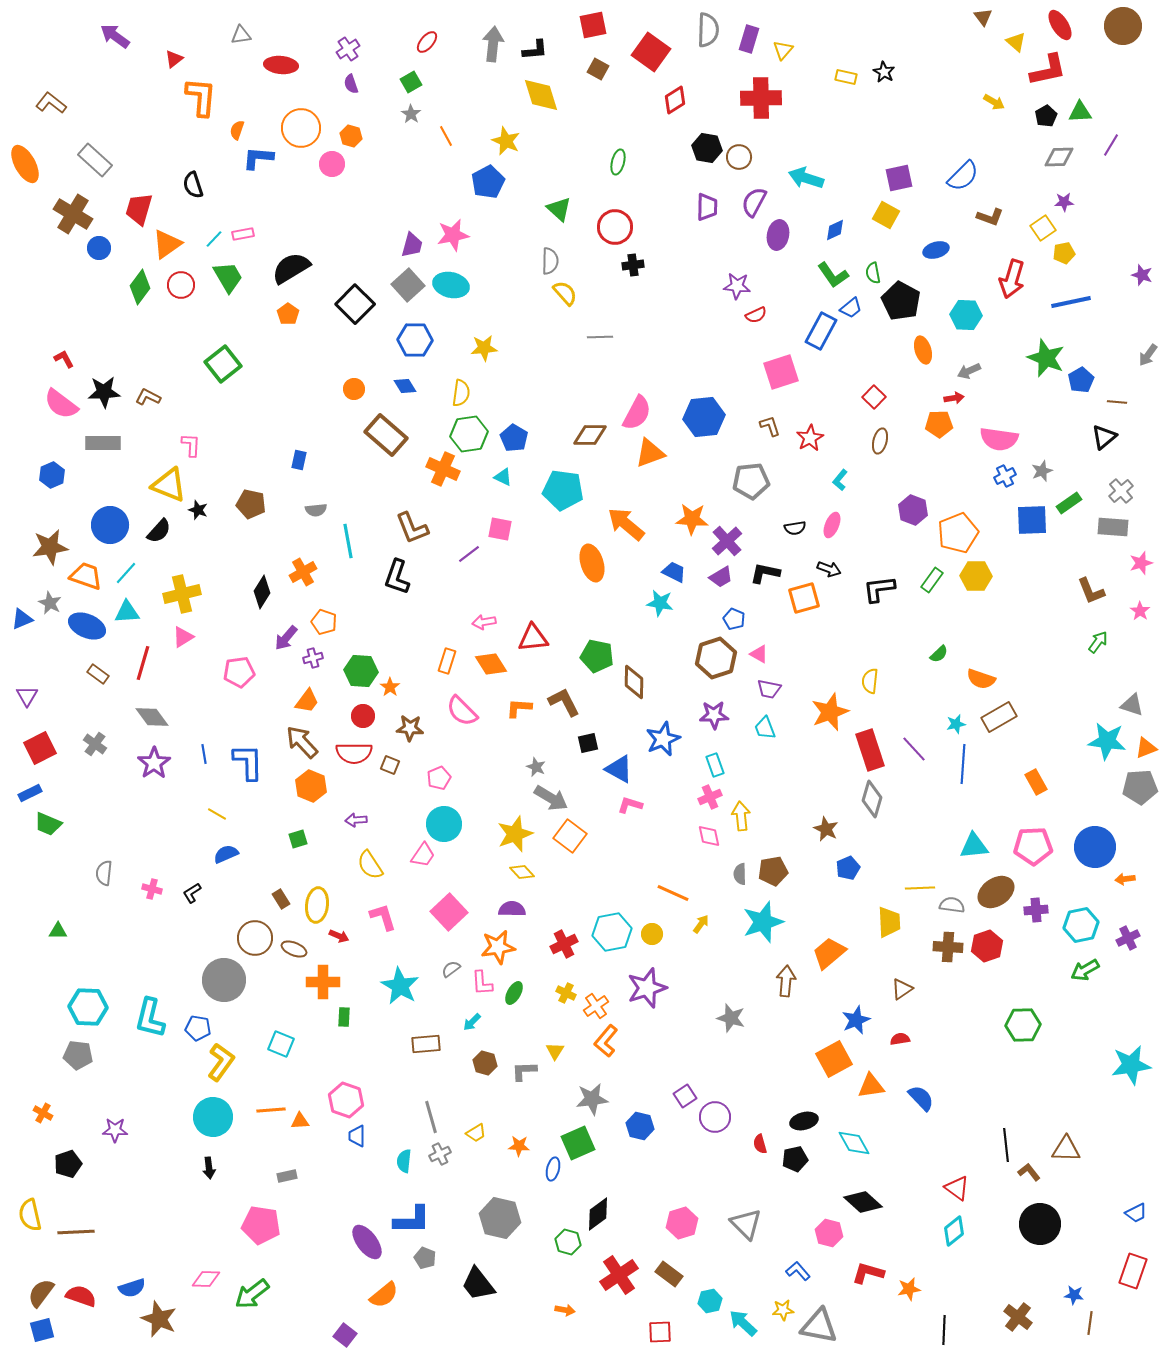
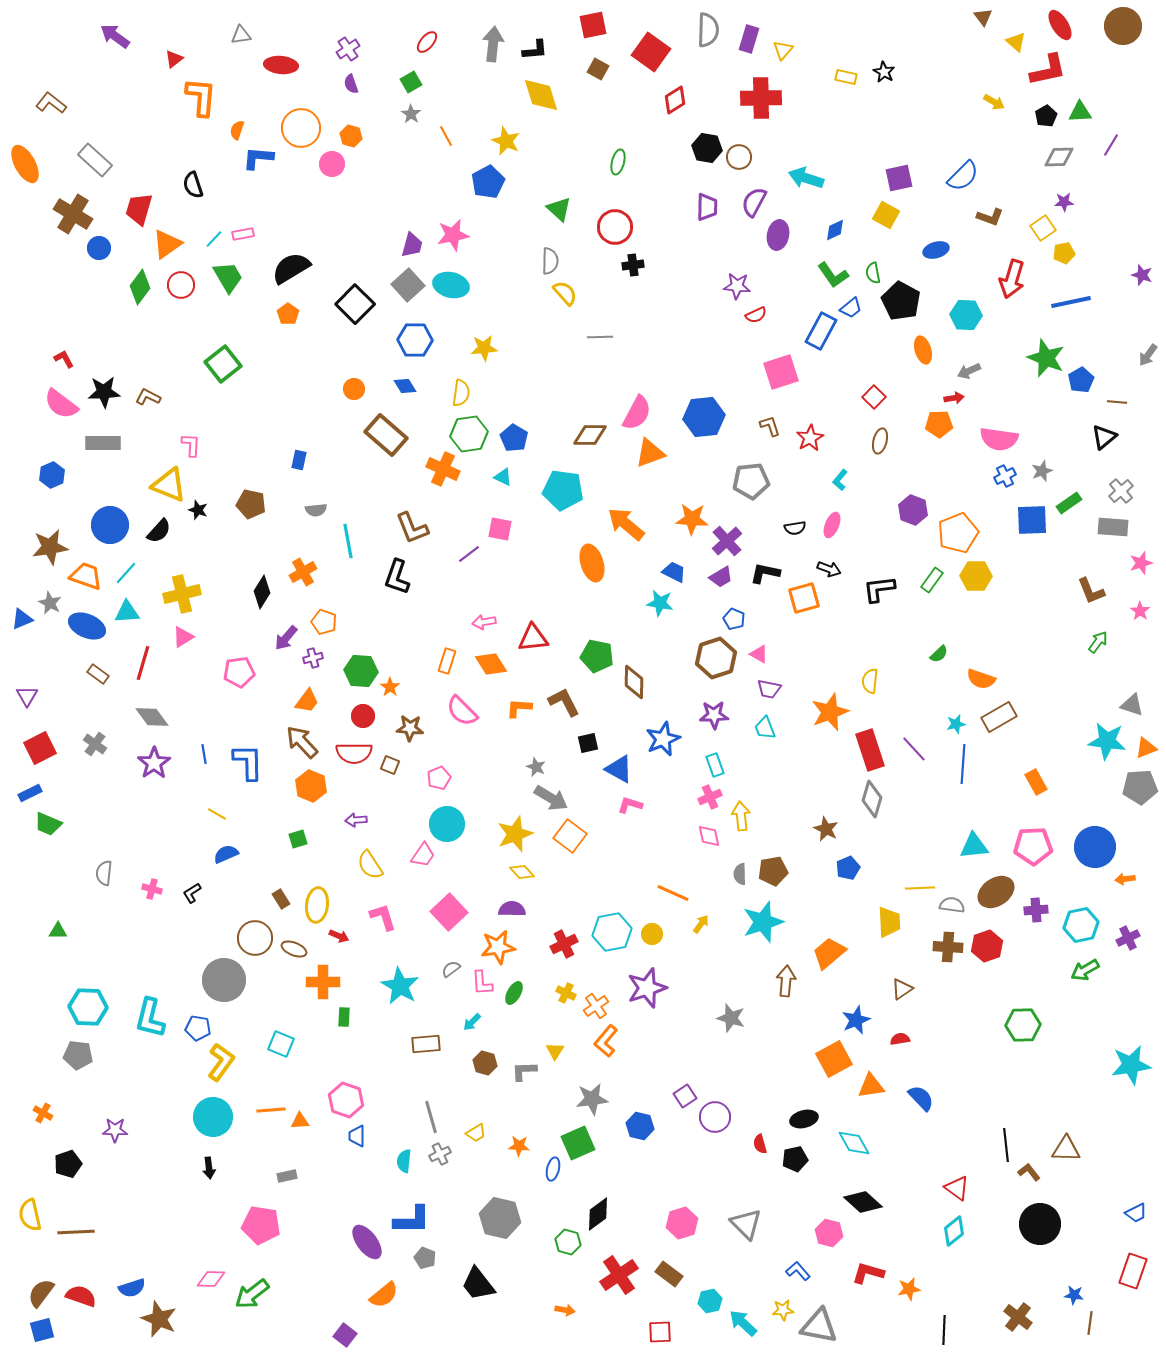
cyan circle at (444, 824): moved 3 px right
black ellipse at (804, 1121): moved 2 px up
pink diamond at (206, 1279): moved 5 px right
